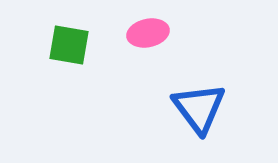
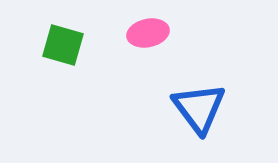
green square: moved 6 px left; rotated 6 degrees clockwise
